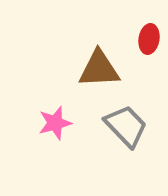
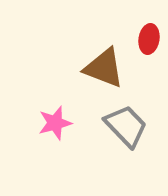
brown triangle: moved 5 px right, 1 px up; rotated 24 degrees clockwise
